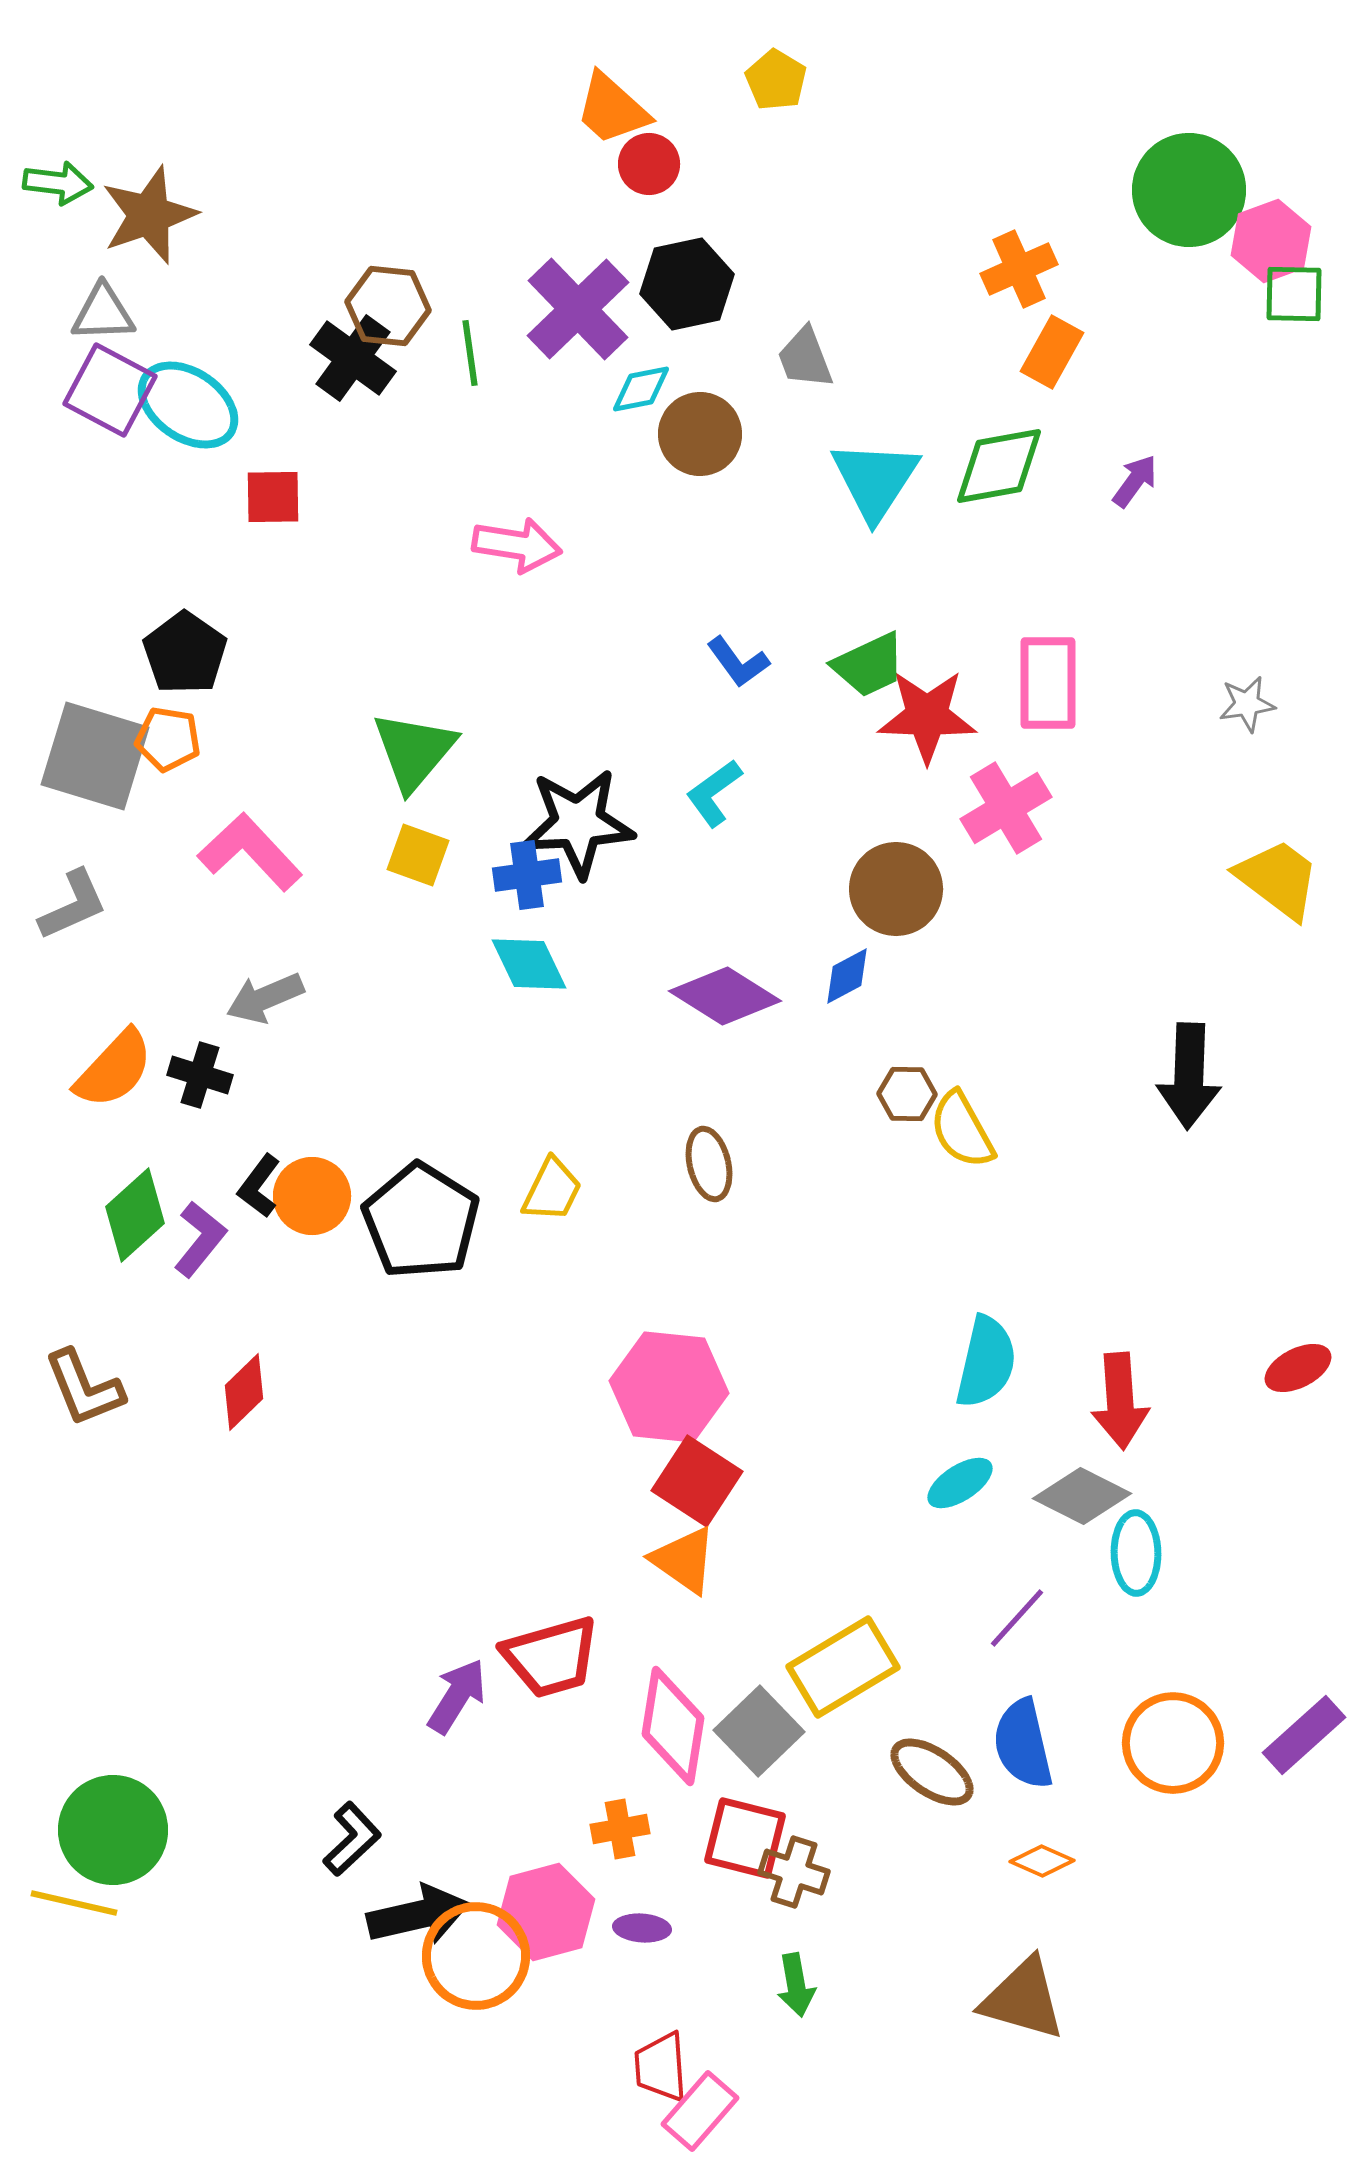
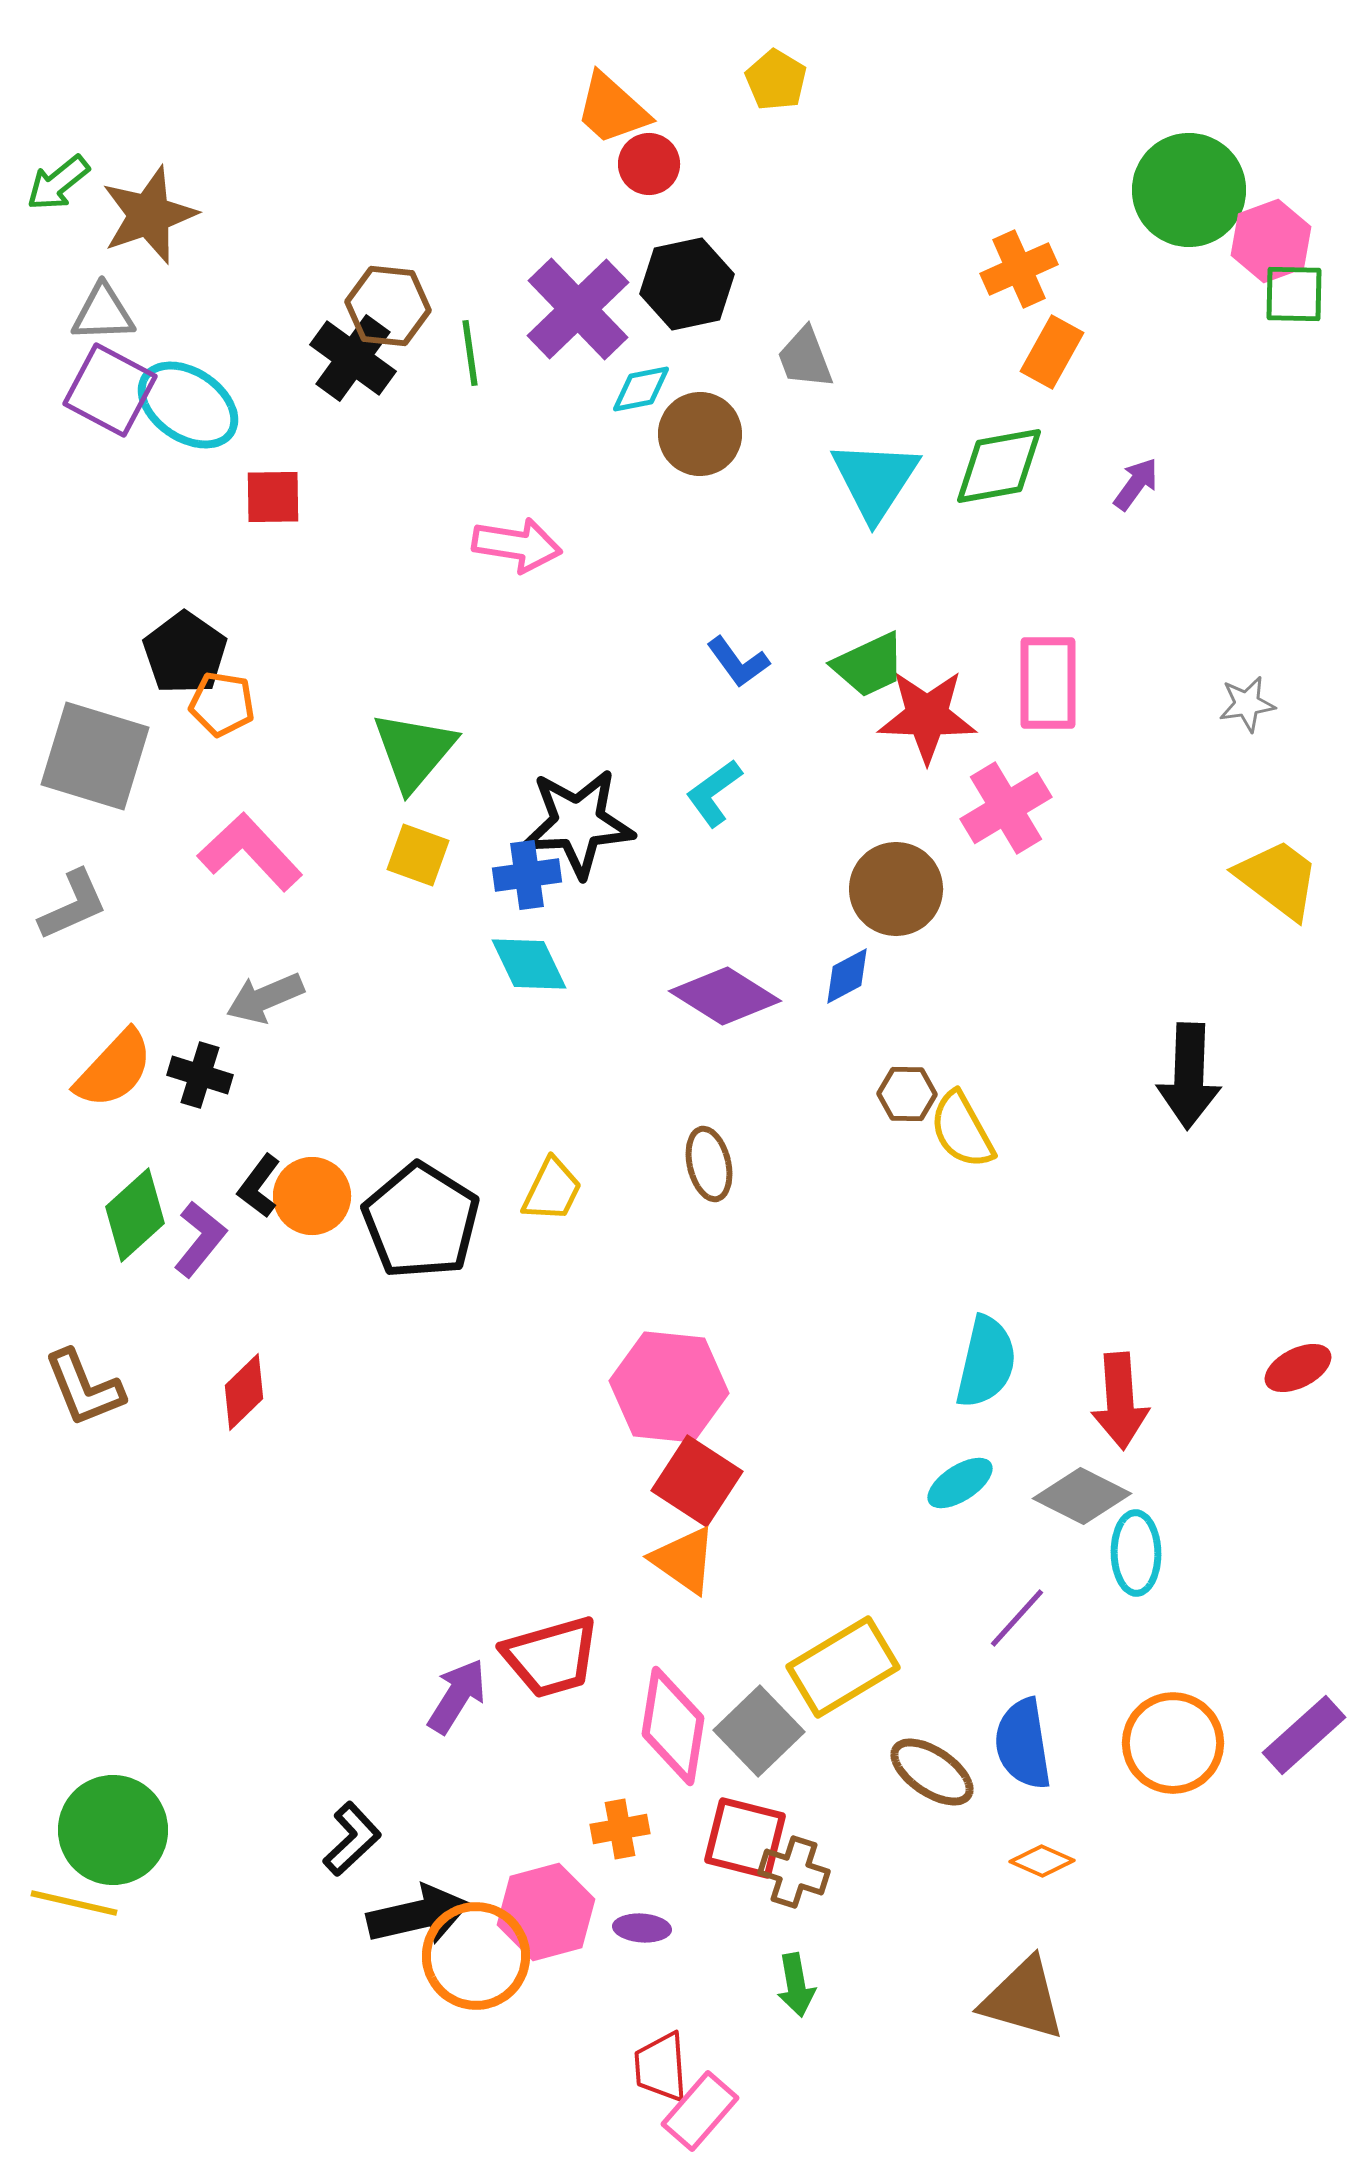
green arrow at (58, 183): rotated 134 degrees clockwise
purple arrow at (1135, 481): moved 1 px right, 3 px down
orange pentagon at (168, 739): moved 54 px right, 35 px up
blue semicircle at (1023, 1744): rotated 4 degrees clockwise
